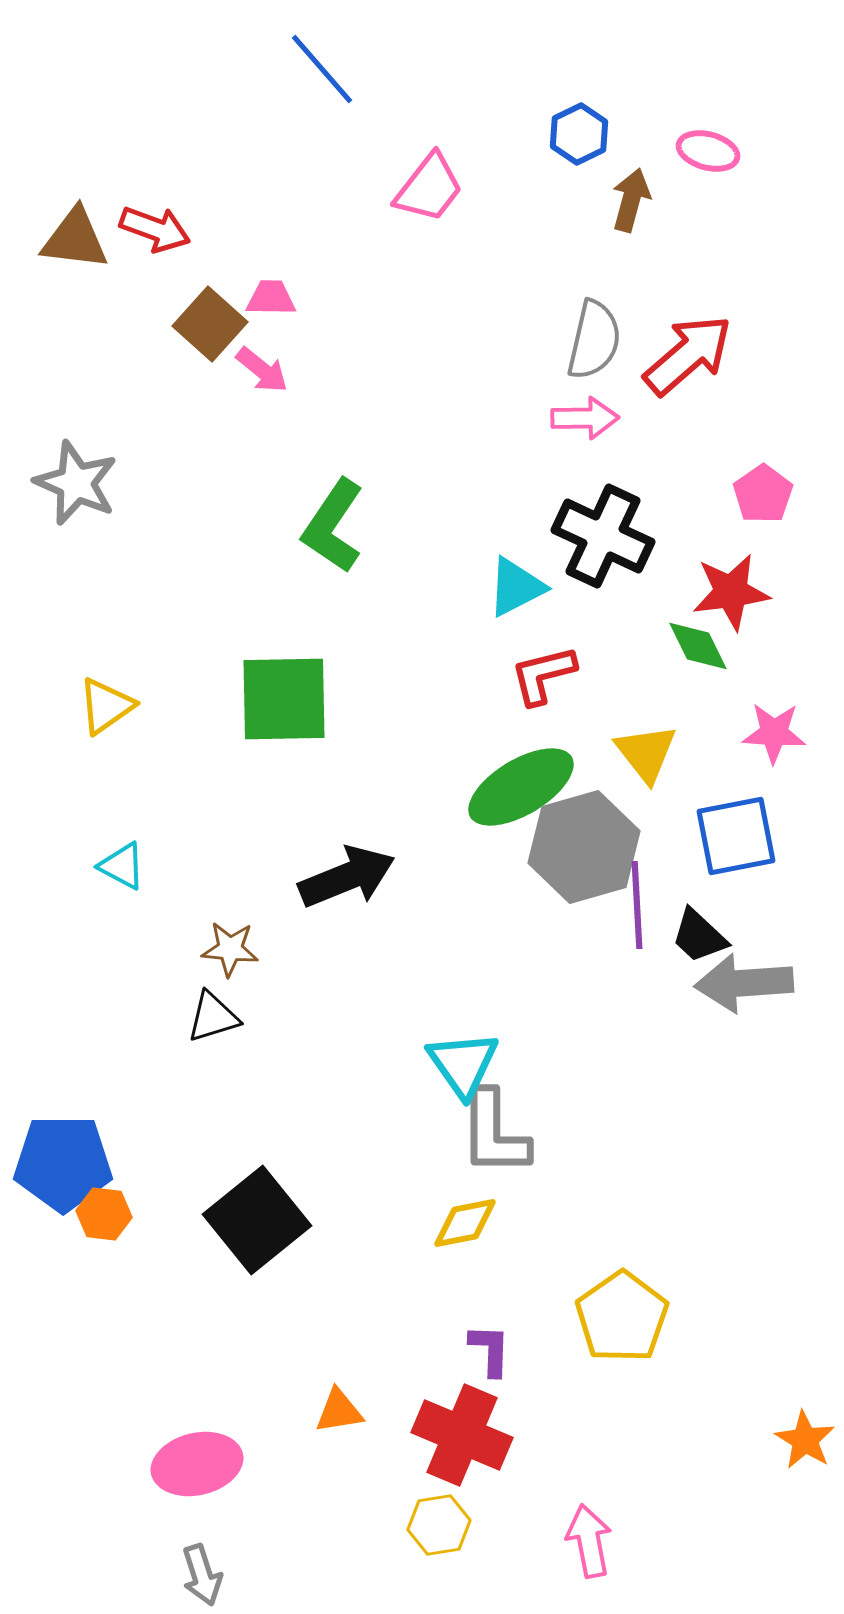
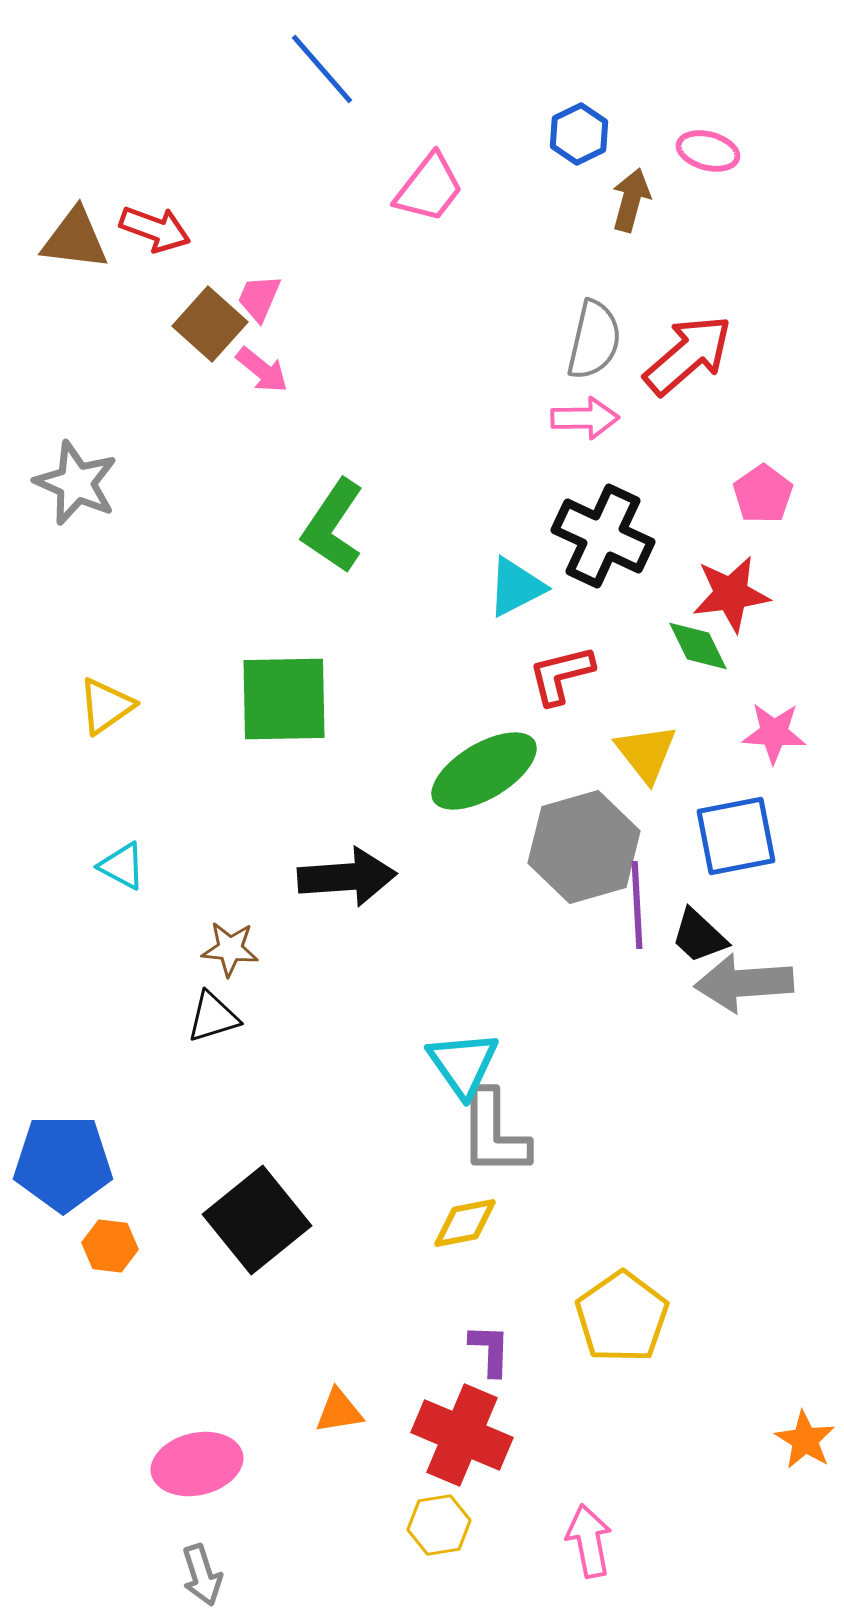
pink trapezoid at (271, 298): moved 12 px left; rotated 68 degrees counterclockwise
red star at (731, 592): moved 2 px down
red L-shape at (543, 675): moved 18 px right
green ellipse at (521, 787): moved 37 px left, 16 px up
black arrow at (347, 877): rotated 18 degrees clockwise
orange hexagon at (104, 1214): moved 6 px right, 32 px down
